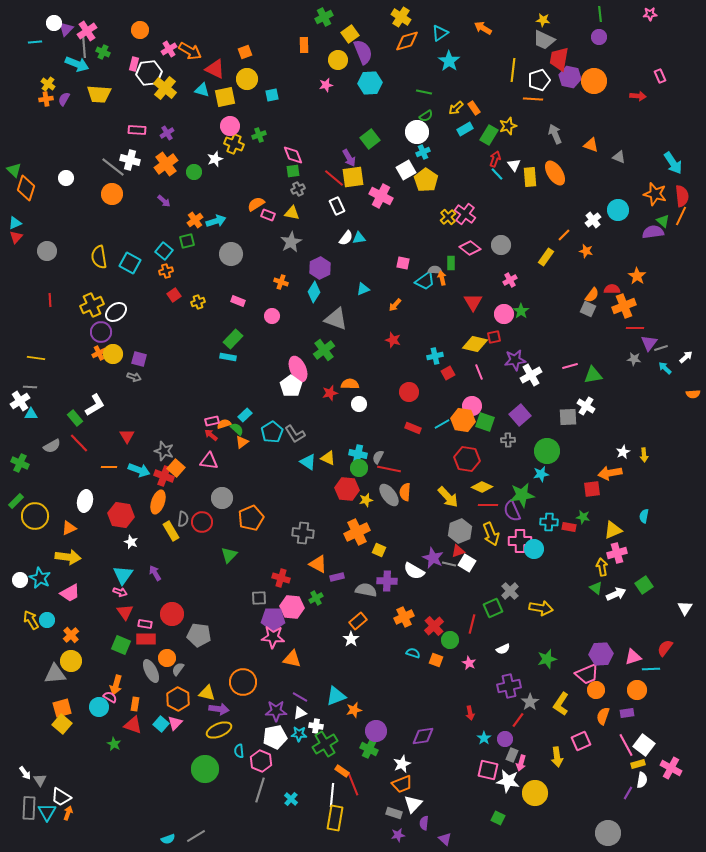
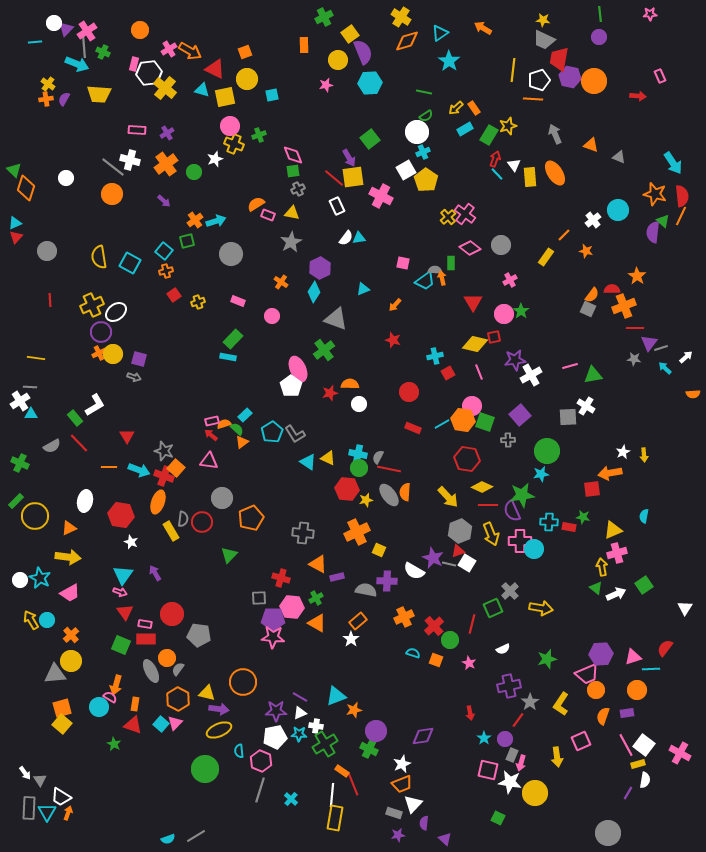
purple semicircle at (653, 232): rotated 75 degrees counterclockwise
orange cross at (281, 282): rotated 16 degrees clockwise
orange triangle at (292, 659): moved 25 px right, 36 px up; rotated 18 degrees clockwise
pink cross at (671, 768): moved 9 px right, 15 px up
white semicircle at (642, 780): moved 3 px right
white star at (508, 781): moved 2 px right, 1 px down
